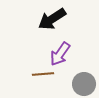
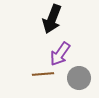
black arrow: rotated 36 degrees counterclockwise
gray circle: moved 5 px left, 6 px up
